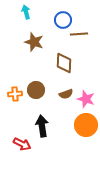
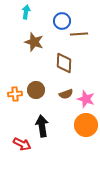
cyan arrow: rotated 24 degrees clockwise
blue circle: moved 1 px left, 1 px down
